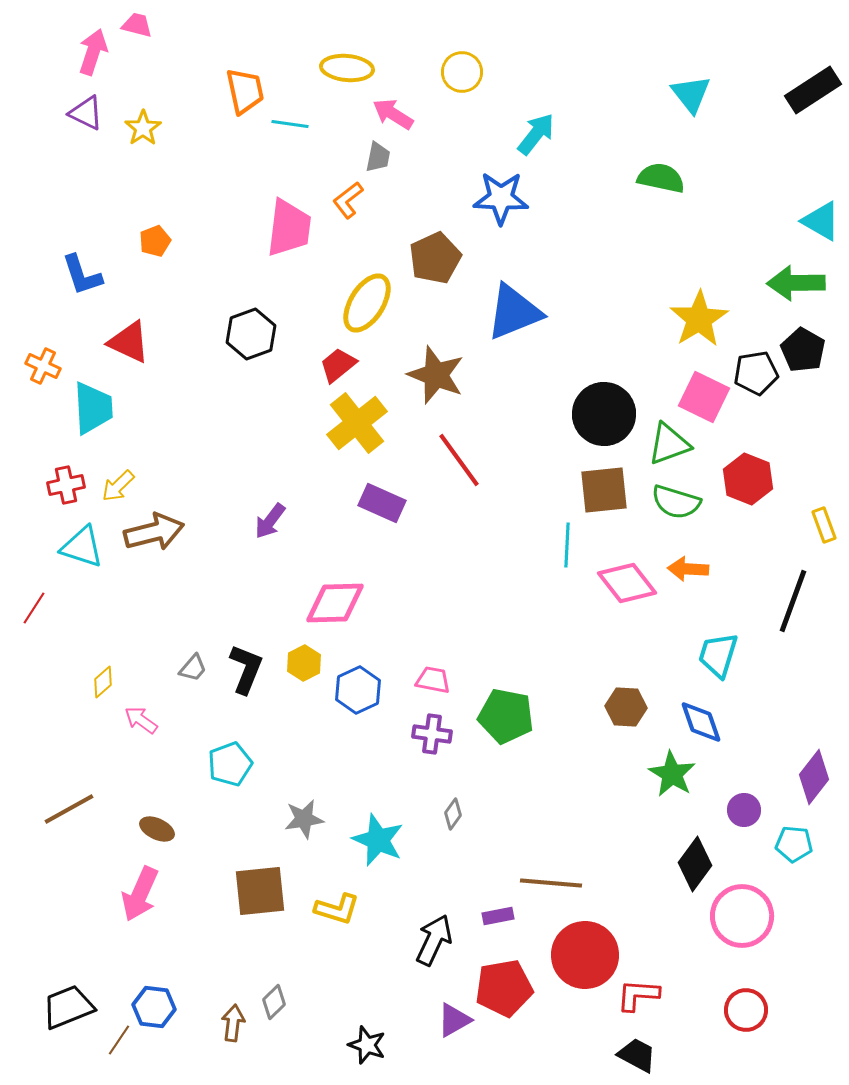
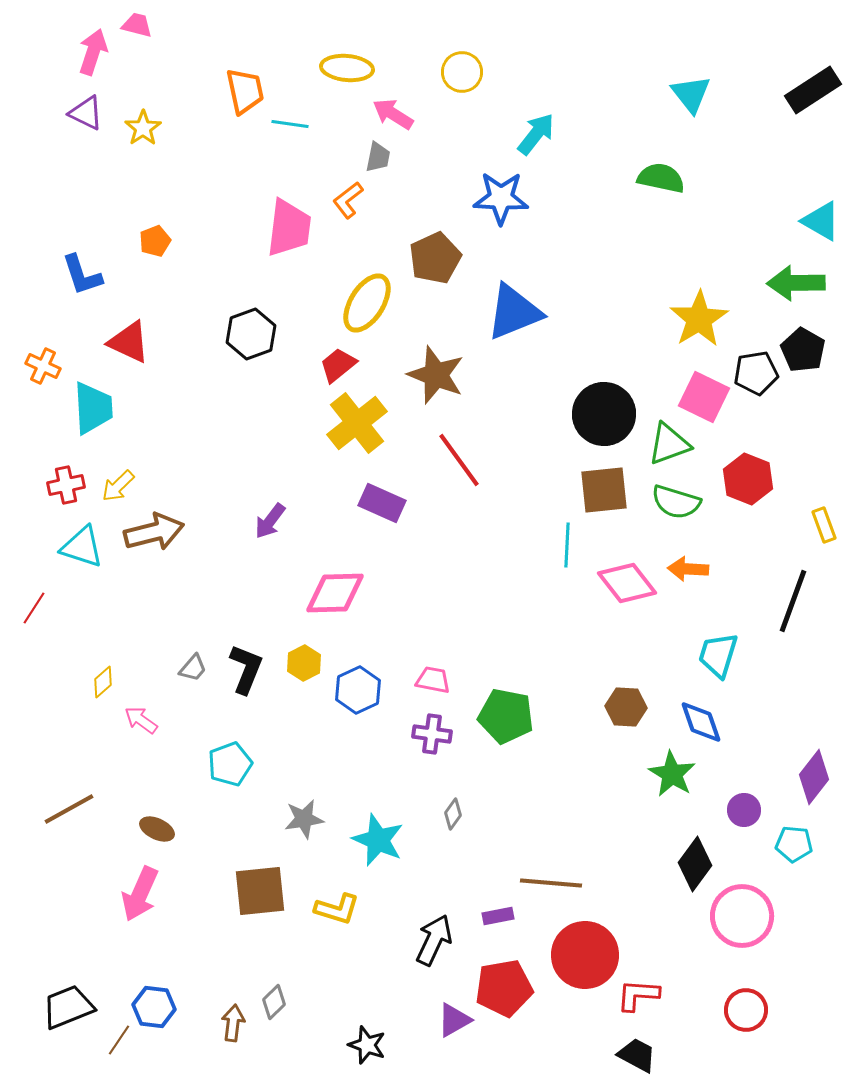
pink diamond at (335, 603): moved 10 px up
